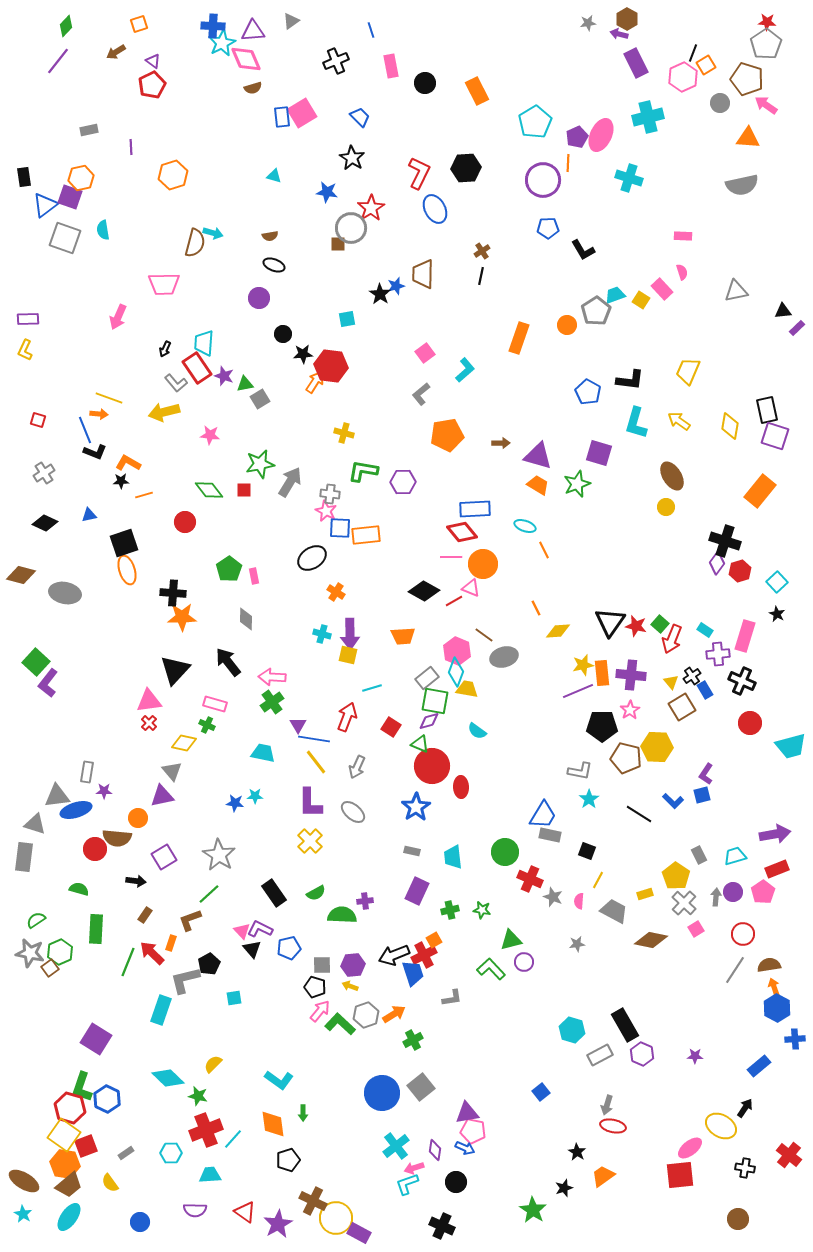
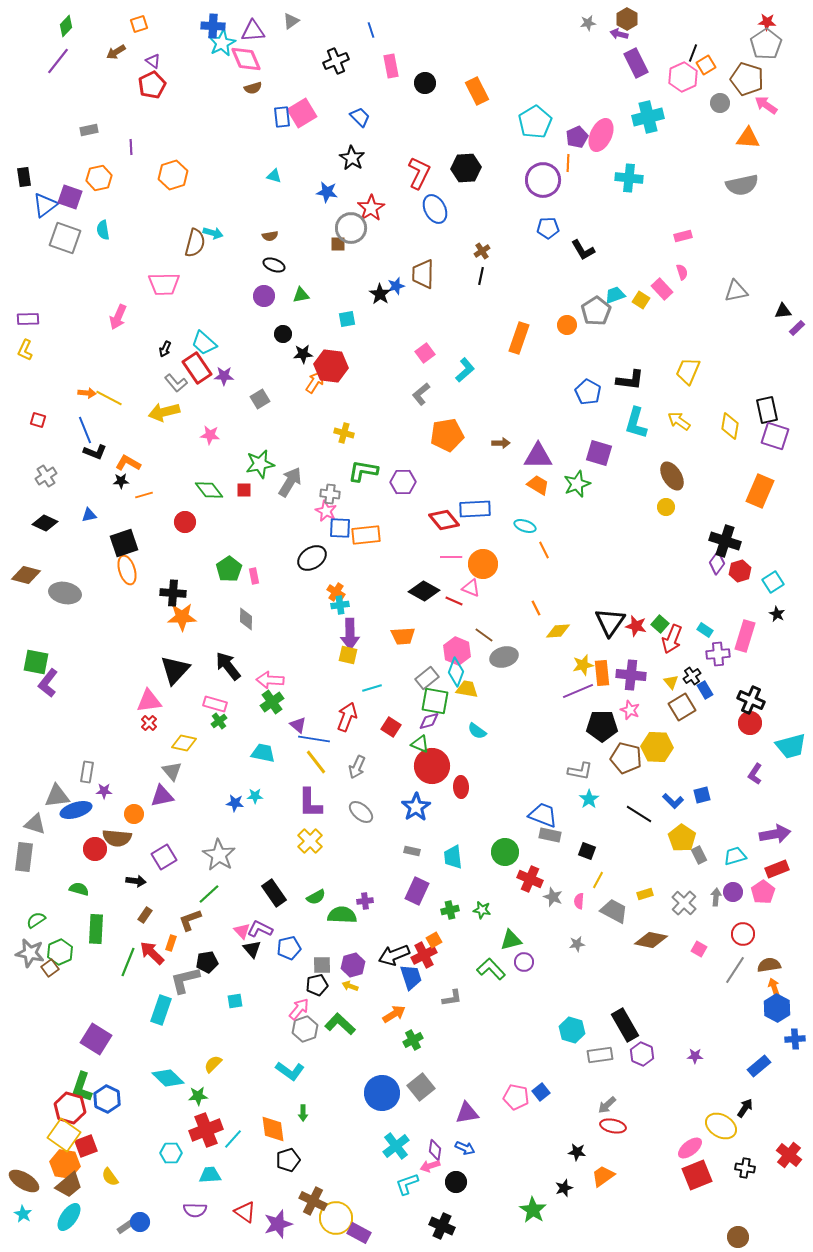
orange hexagon at (81, 178): moved 18 px right
cyan cross at (629, 178): rotated 12 degrees counterclockwise
pink rectangle at (683, 236): rotated 18 degrees counterclockwise
purple circle at (259, 298): moved 5 px right, 2 px up
cyan trapezoid at (204, 343): rotated 52 degrees counterclockwise
purple star at (224, 376): rotated 18 degrees counterclockwise
green triangle at (245, 384): moved 56 px right, 89 px up
yellow line at (109, 398): rotated 8 degrees clockwise
orange arrow at (99, 414): moved 12 px left, 21 px up
purple triangle at (538, 456): rotated 16 degrees counterclockwise
gray cross at (44, 473): moved 2 px right, 3 px down
orange rectangle at (760, 491): rotated 16 degrees counterclockwise
red diamond at (462, 532): moved 18 px left, 12 px up
brown diamond at (21, 575): moved 5 px right
cyan square at (777, 582): moved 4 px left; rotated 10 degrees clockwise
red line at (454, 601): rotated 54 degrees clockwise
cyan cross at (322, 634): moved 18 px right, 29 px up; rotated 24 degrees counterclockwise
green square at (36, 662): rotated 32 degrees counterclockwise
black arrow at (228, 662): moved 4 px down
pink arrow at (272, 677): moved 2 px left, 3 px down
black cross at (742, 681): moved 9 px right, 19 px down
pink star at (630, 710): rotated 18 degrees counterclockwise
green cross at (207, 725): moved 12 px right, 4 px up; rotated 28 degrees clockwise
purple triangle at (298, 725): rotated 18 degrees counterclockwise
purple L-shape at (706, 774): moved 49 px right
gray ellipse at (353, 812): moved 8 px right
blue trapezoid at (543, 815): rotated 100 degrees counterclockwise
orange circle at (138, 818): moved 4 px left, 4 px up
yellow pentagon at (676, 876): moved 6 px right, 38 px up
green semicircle at (316, 893): moved 4 px down
pink square at (696, 929): moved 3 px right, 20 px down; rotated 28 degrees counterclockwise
black pentagon at (209, 964): moved 2 px left, 2 px up; rotated 20 degrees clockwise
purple hexagon at (353, 965): rotated 10 degrees counterclockwise
blue trapezoid at (413, 973): moved 2 px left, 4 px down
black pentagon at (315, 987): moved 2 px right, 2 px up; rotated 30 degrees counterclockwise
cyan square at (234, 998): moved 1 px right, 3 px down
pink arrow at (320, 1011): moved 21 px left, 2 px up
gray hexagon at (366, 1015): moved 61 px left, 14 px down
gray rectangle at (600, 1055): rotated 20 degrees clockwise
cyan L-shape at (279, 1080): moved 11 px right, 9 px up
green star at (198, 1096): rotated 18 degrees counterclockwise
gray arrow at (607, 1105): rotated 30 degrees clockwise
orange diamond at (273, 1124): moved 5 px down
pink pentagon at (473, 1131): moved 43 px right, 34 px up
black star at (577, 1152): rotated 24 degrees counterclockwise
gray rectangle at (126, 1153): moved 1 px left, 74 px down
pink arrow at (414, 1168): moved 16 px right, 2 px up
red square at (680, 1175): moved 17 px right; rotated 16 degrees counterclockwise
yellow semicircle at (110, 1183): moved 6 px up
brown circle at (738, 1219): moved 18 px down
purple star at (278, 1224): rotated 12 degrees clockwise
